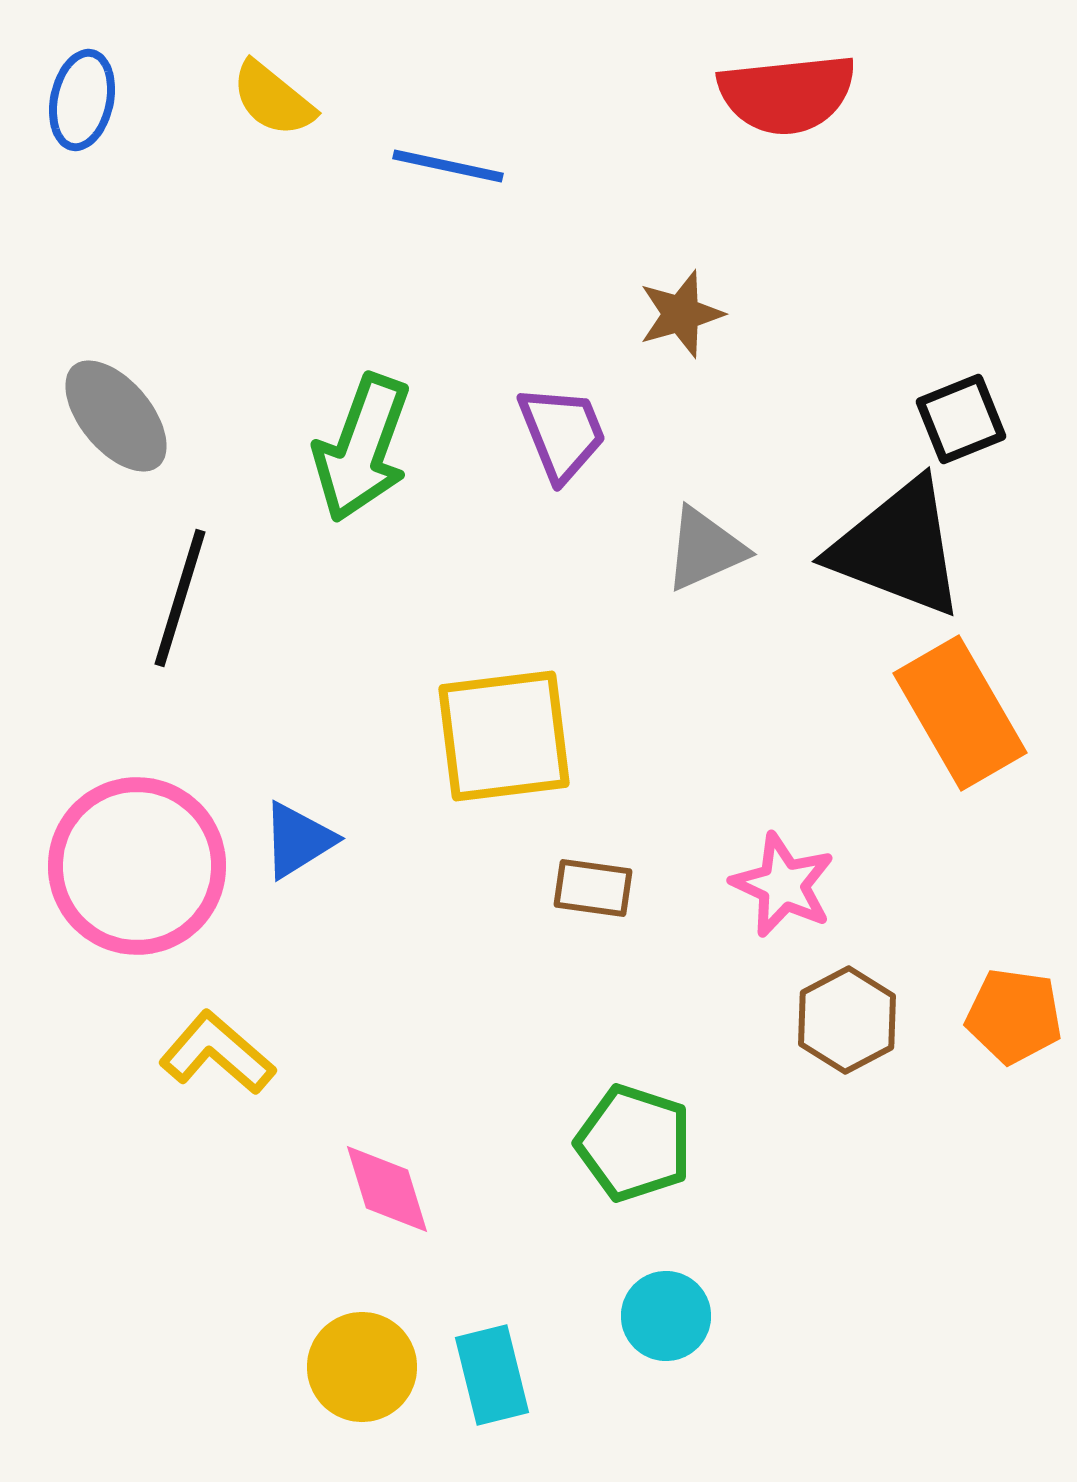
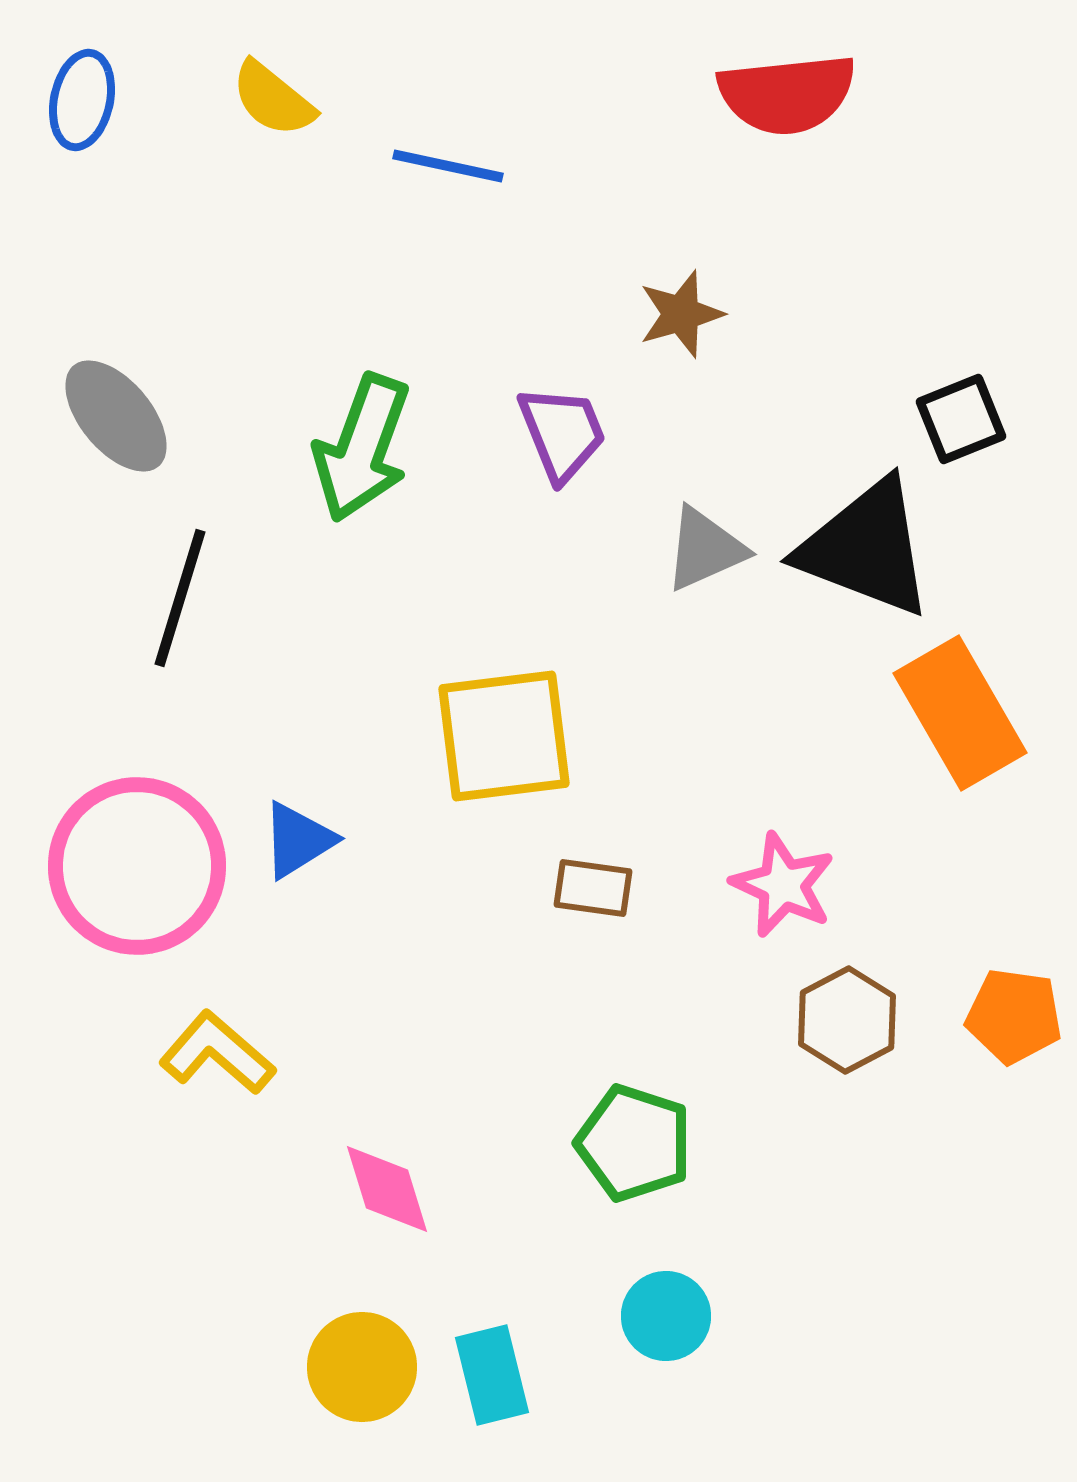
black triangle: moved 32 px left
